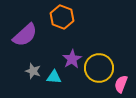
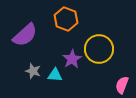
orange hexagon: moved 4 px right, 2 px down
yellow circle: moved 19 px up
cyan triangle: moved 1 px right, 2 px up
pink semicircle: moved 1 px right, 1 px down
